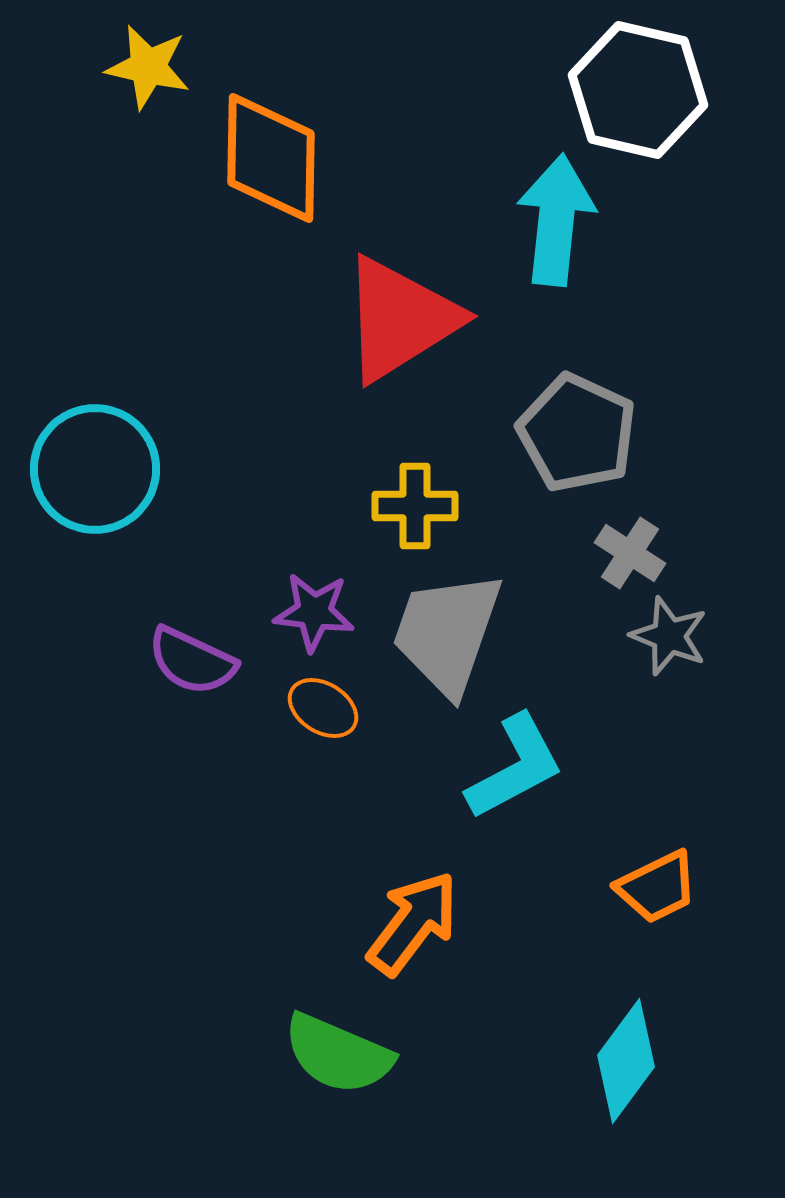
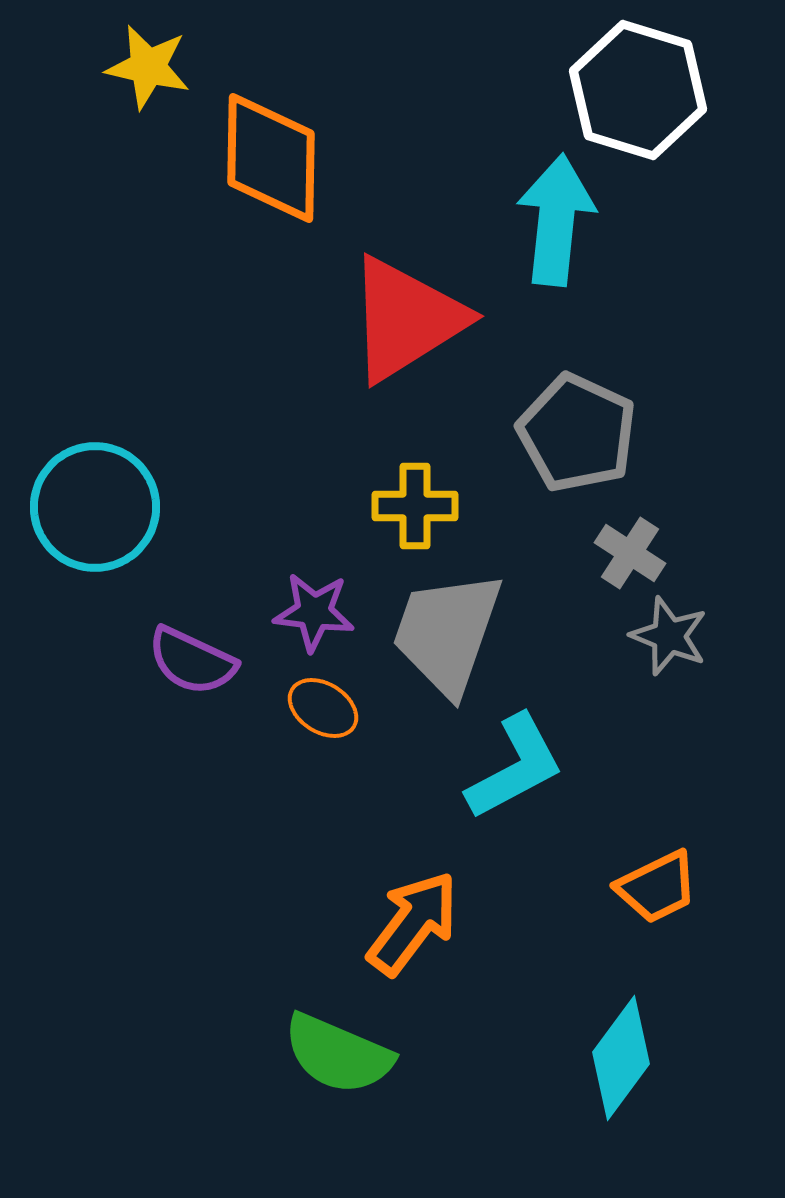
white hexagon: rotated 4 degrees clockwise
red triangle: moved 6 px right
cyan circle: moved 38 px down
cyan diamond: moved 5 px left, 3 px up
